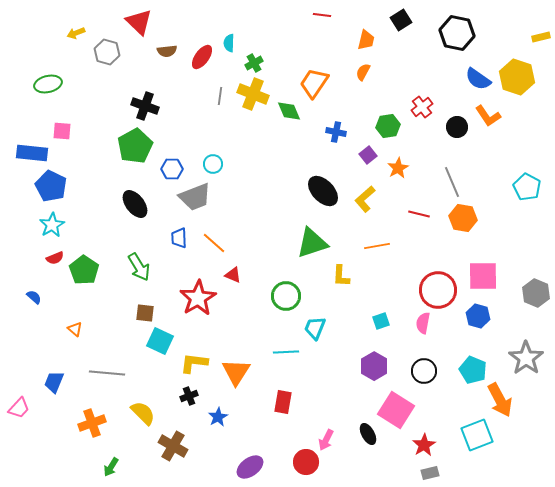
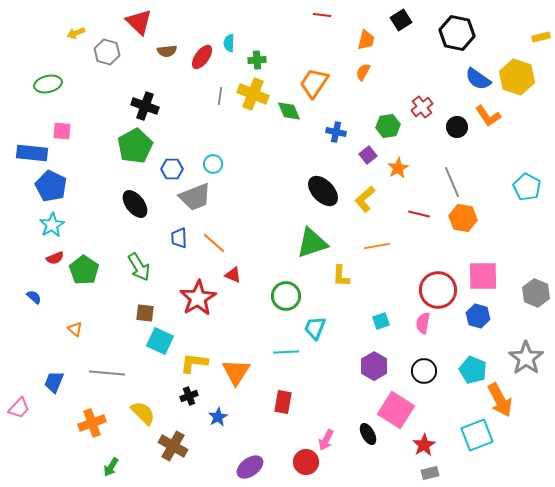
green cross at (254, 63): moved 3 px right, 3 px up; rotated 24 degrees clockwise
